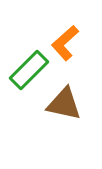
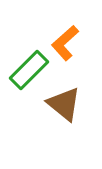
brown triangle: rotated 27 degrees clockwise
